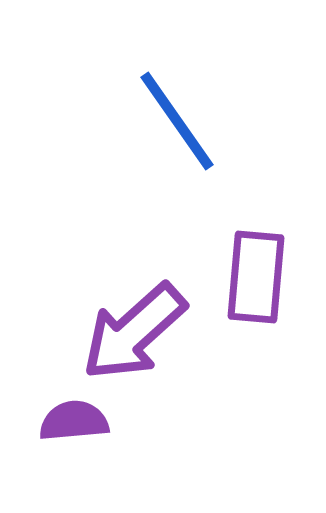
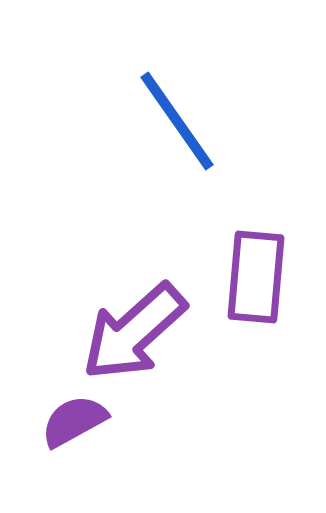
purple semicircle: rotated 24 degrees counterclockwise
